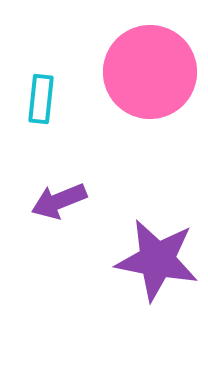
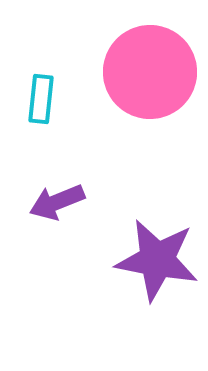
purple arrow: moved 2 px left, 1 px down
